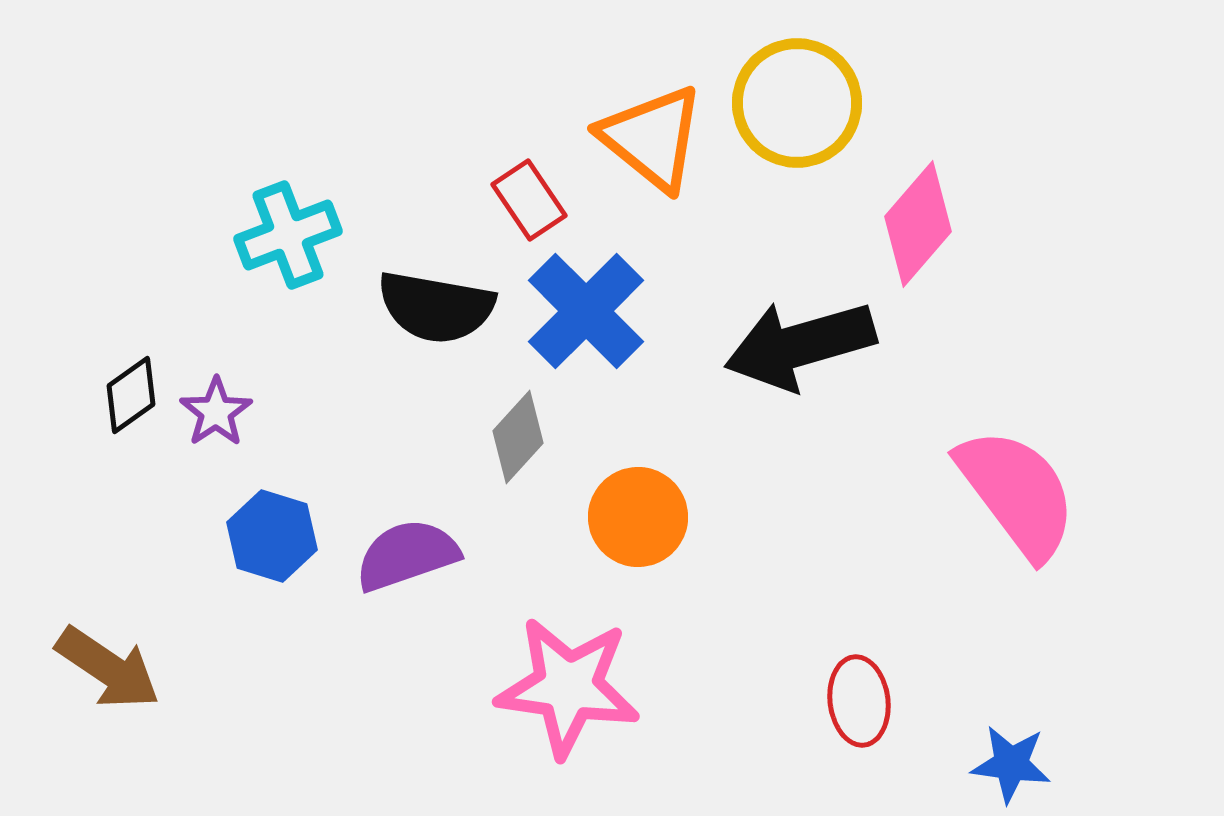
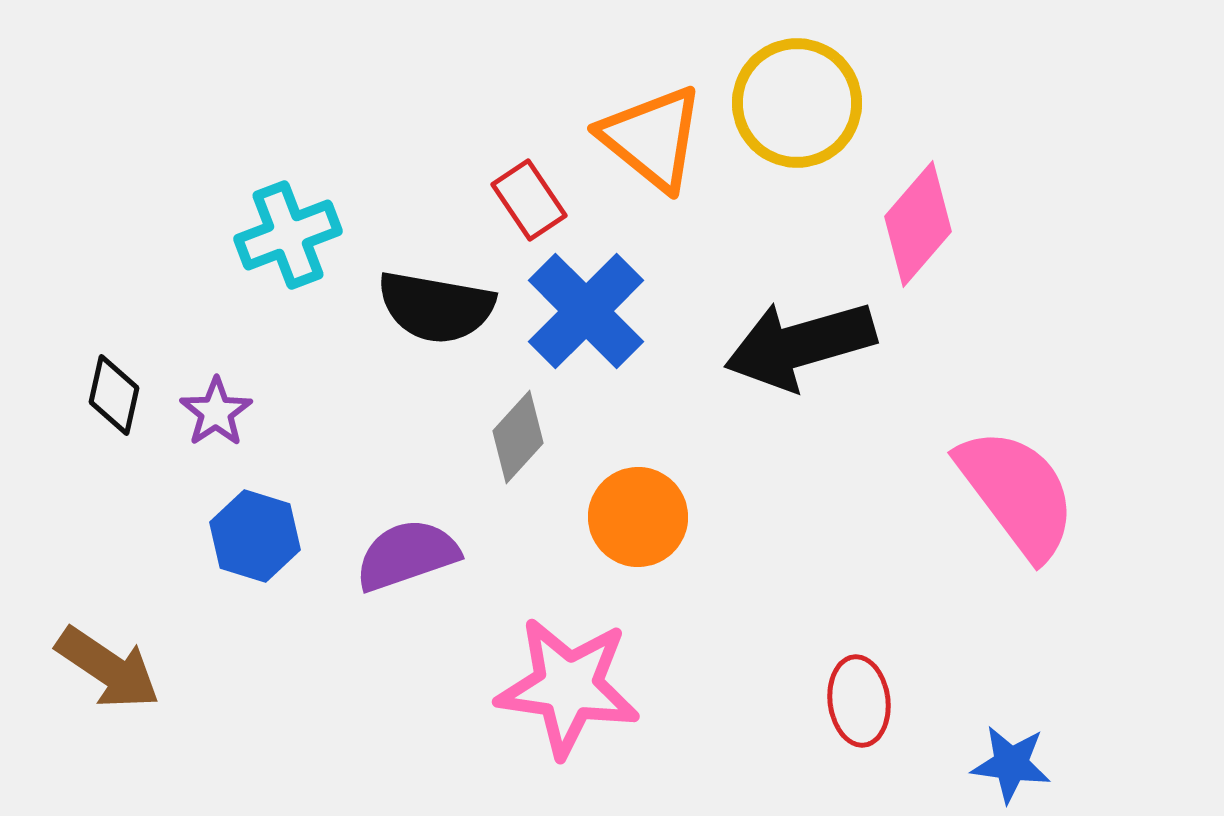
black diamond: moved 17 px left; rotated 42 degrees counterclockwise
blue hexagon: moved 17 px left
